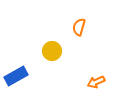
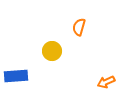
blue rectangle: rotated 25 degrees clockwise
orange arrow: moved 10 px right
